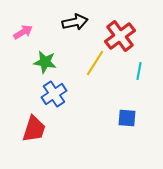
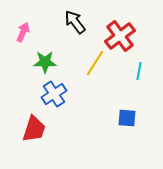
black arrow: rotated 115 degrees counterclockwise
pink arrow: rotated 36 degrees counterclockwise
green star: rotated 10 degrees counterclockwise
